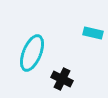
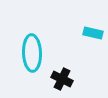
cyan ellipse: rotated 24 degrees counterclockwise
